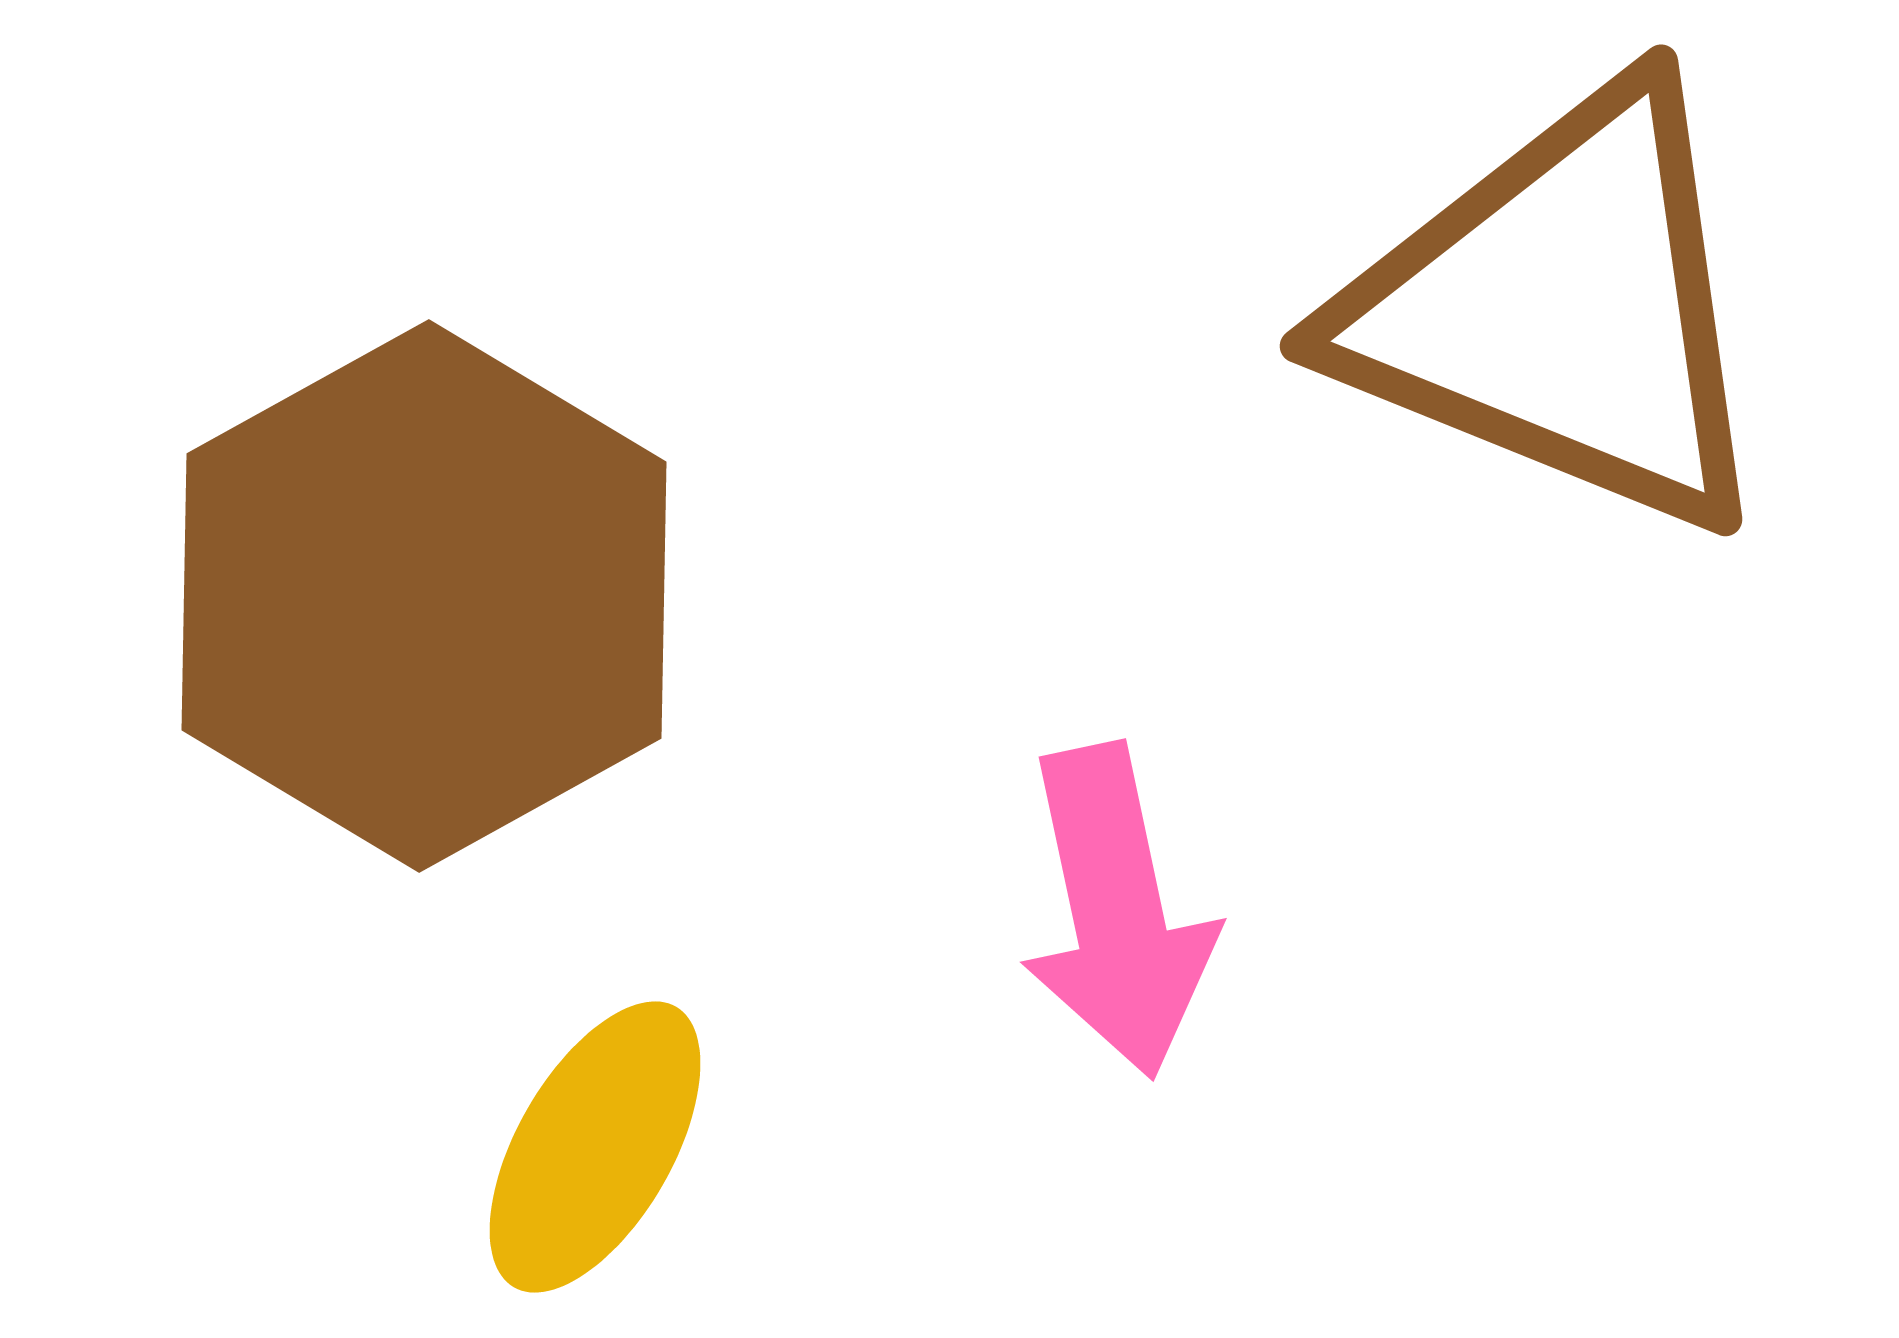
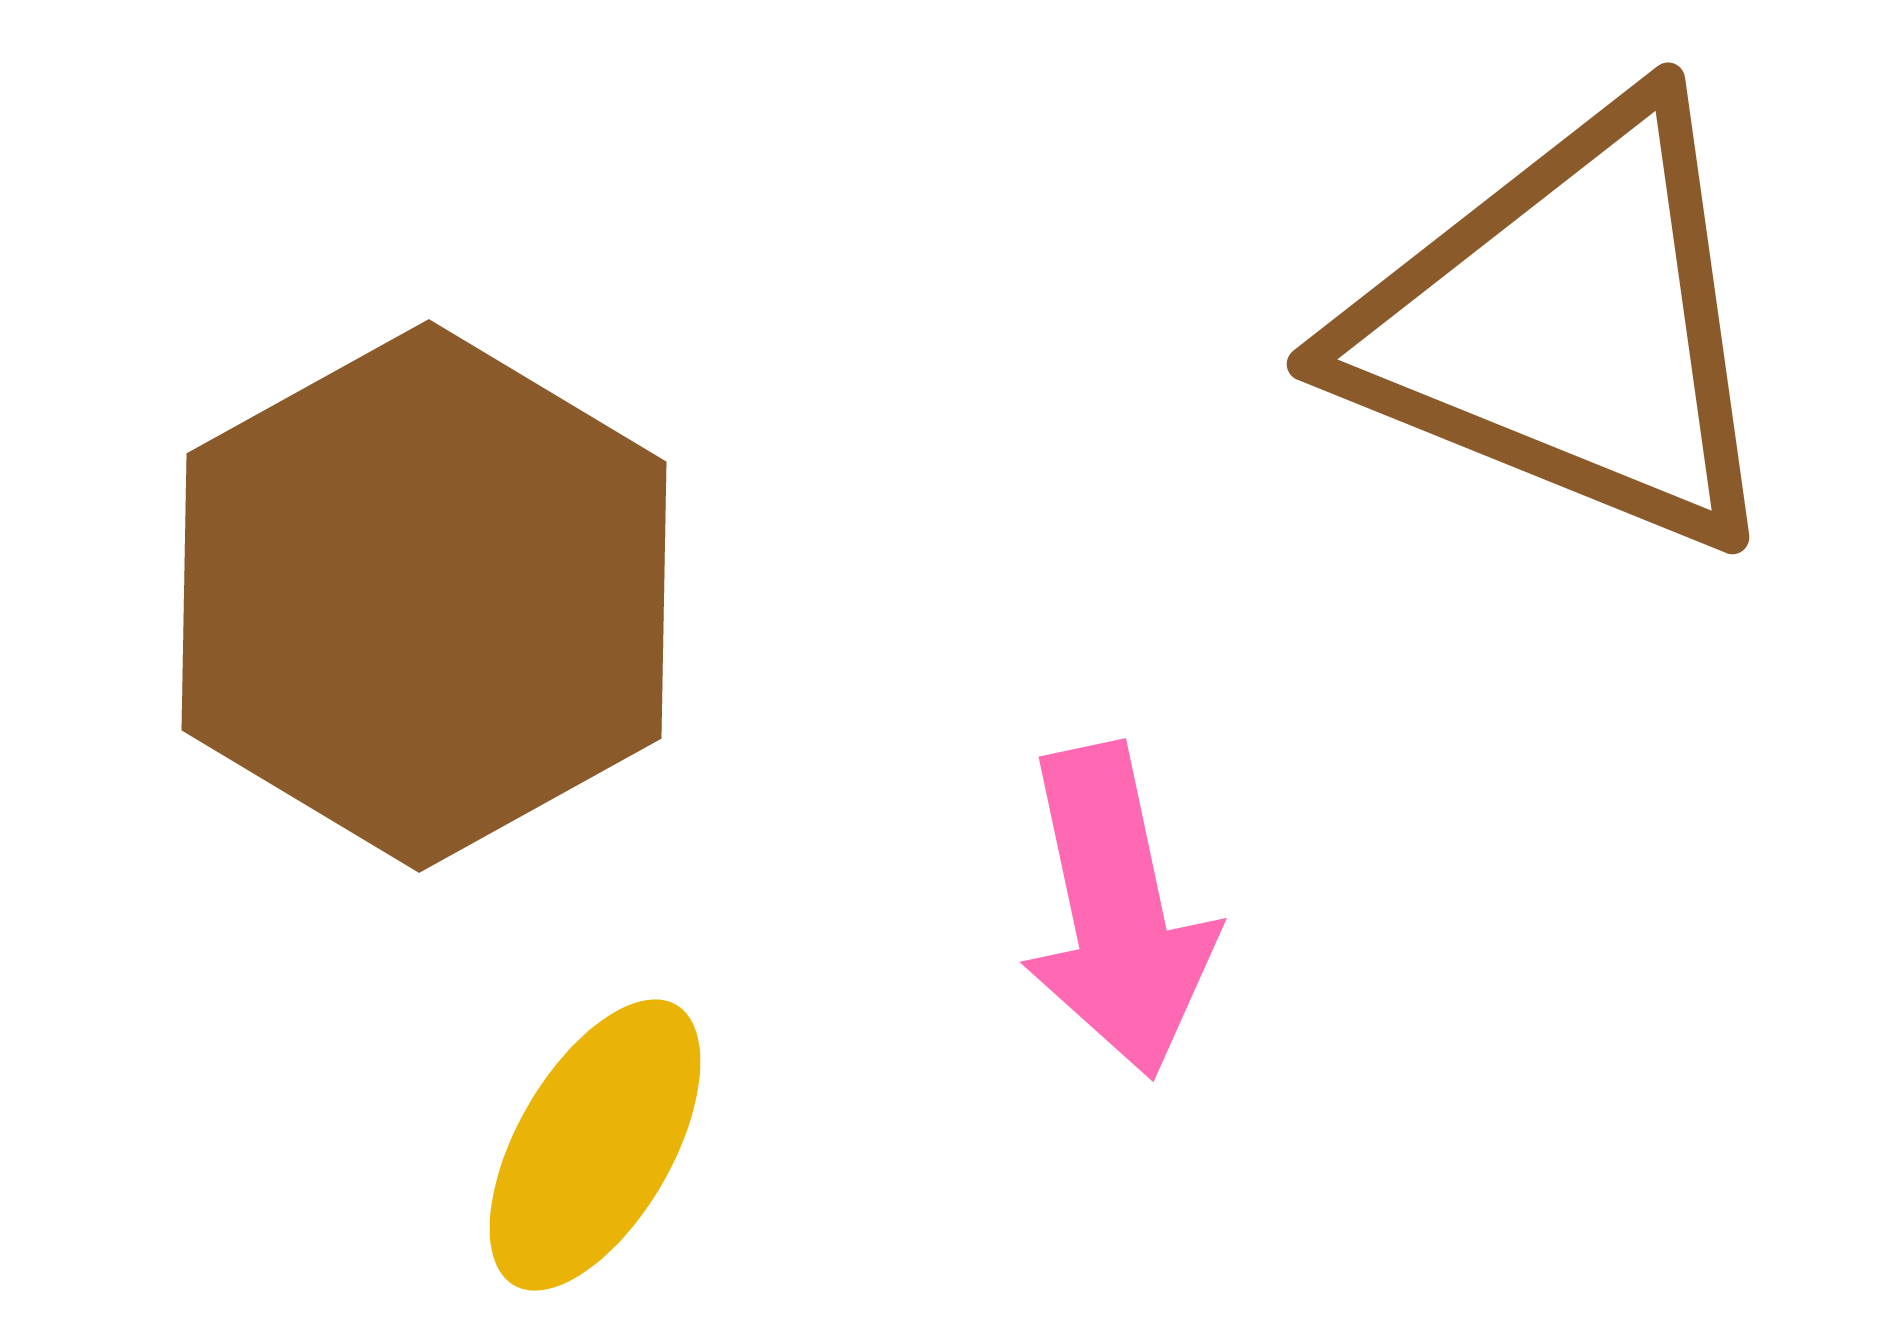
brown triangle: moved 7 px right, 18 px down
yellow ellipse: moved 2 px up
